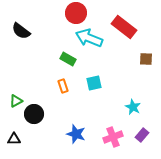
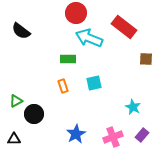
green rectangle: rotated 28 degrees counterclockwise
blue star: rotated 24 degrees clockwise
